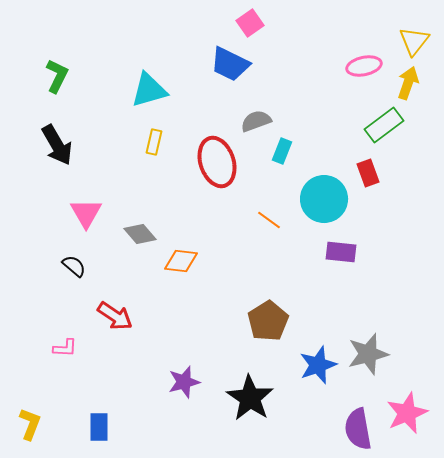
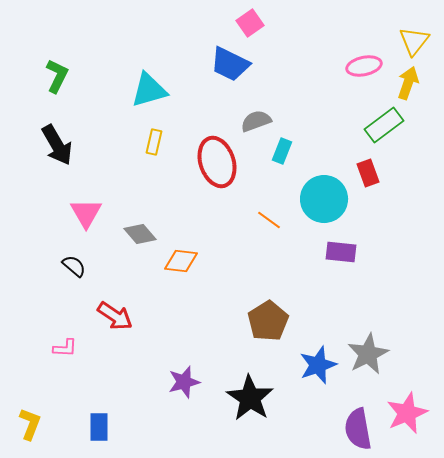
gray star: rotated 12 degrees counterclockwise
